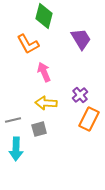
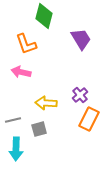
orange L-shape: moved 2 px left; rotated 10 degrees clockwise
pink arrow: moved 23 px left; rotated 54 degrees counterclockwise
